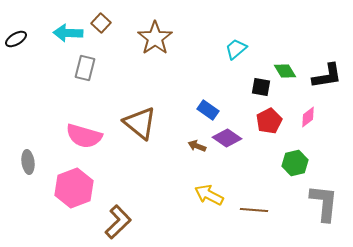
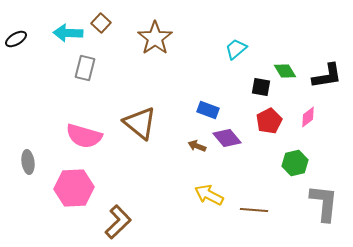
blue rectangle: rotated 15 degrees counterclockwise
purple diamond: rotated 16 degrees clockwise
pink hexagon: rotated 18 degrees clockwise
